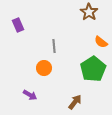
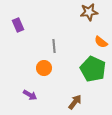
brown star: rotated 30 degrees clockwise
green pentagon: rotated 15 degrees counterclockwise
